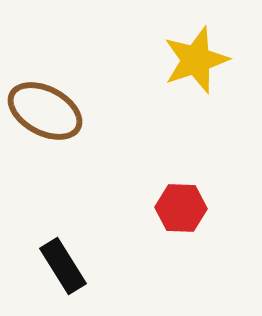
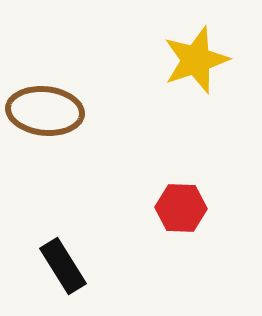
brown ellipse: rotated 22 degrees counterclockwise
